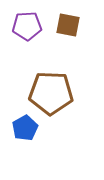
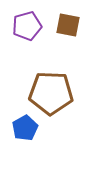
purple pentagon: rotated 12 degrees counterclockwise
